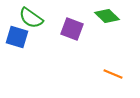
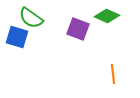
green diamond: rotated 20 degrees counterclockwise
purple square: moved 6 px right
orange line: rotated 60 degrees clockwise
